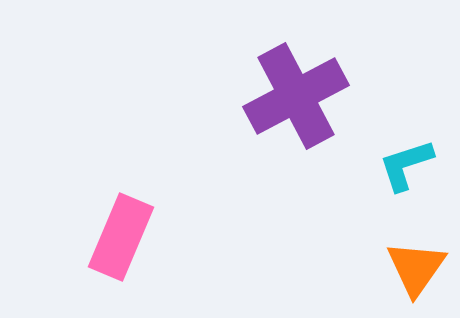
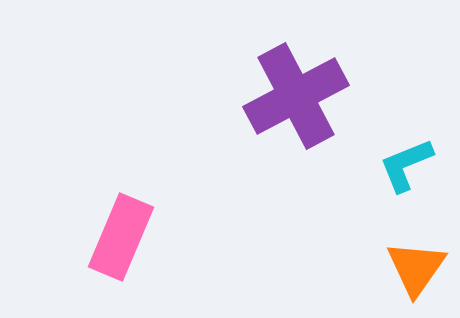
cyan L-shape: rotated 4 degrees counterclockwise
